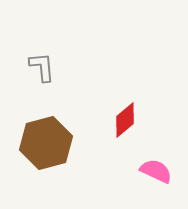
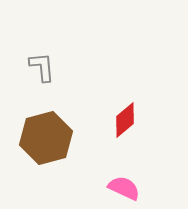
brown hexagon: moved 5 px up
pink semicircle: moved 32 px left, 17 px down
